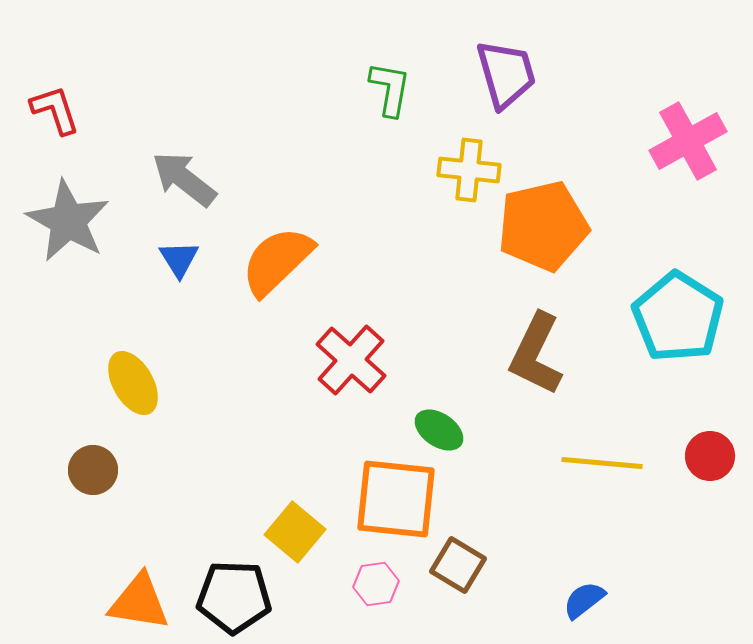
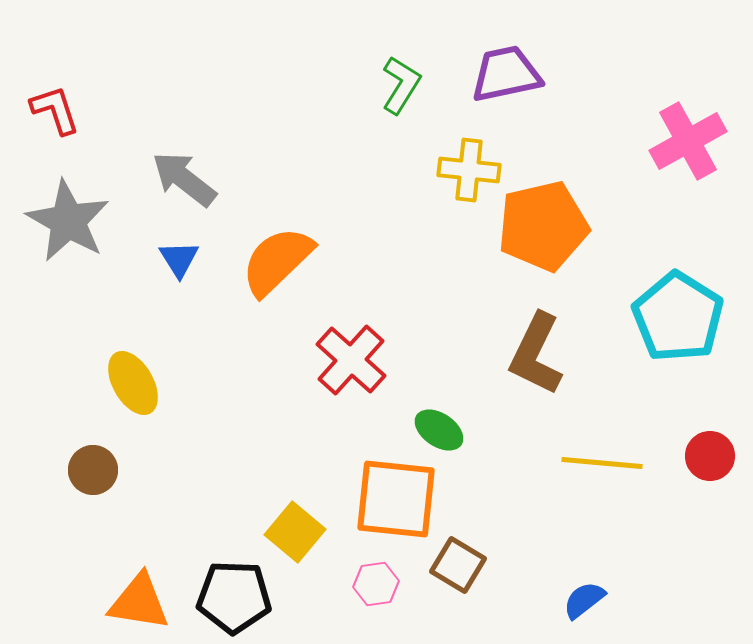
purple trapezoid: rotated 86 degrees counterclockwise
green L-shape: moved 11 px right, 4 px up; rotated 22 degrees clockwise
